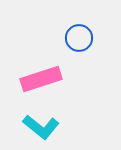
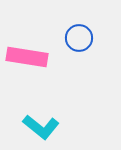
pink rectangle: moved 14 px left, 22 px up; rotated 27 degrees clockwise
